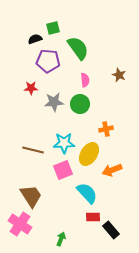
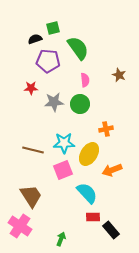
pink cross: moved 2 px down
